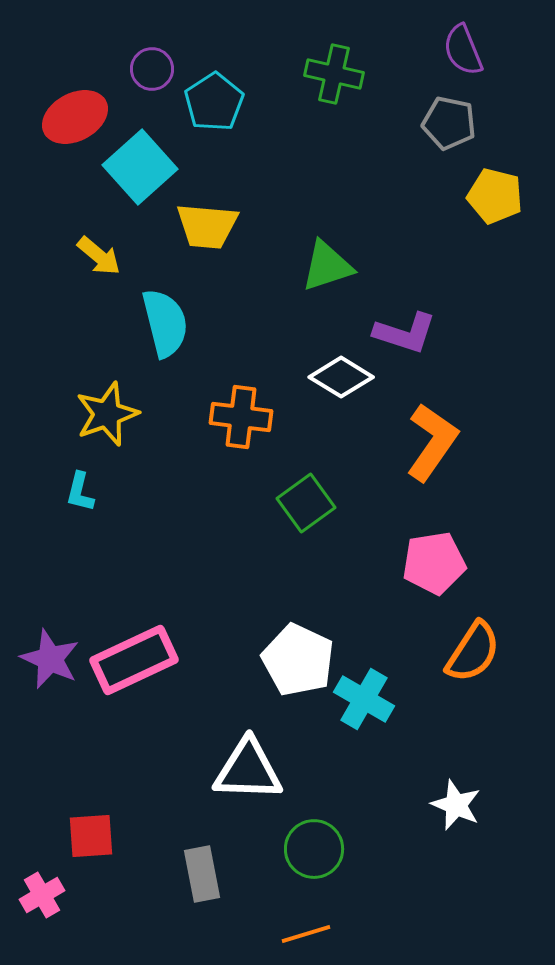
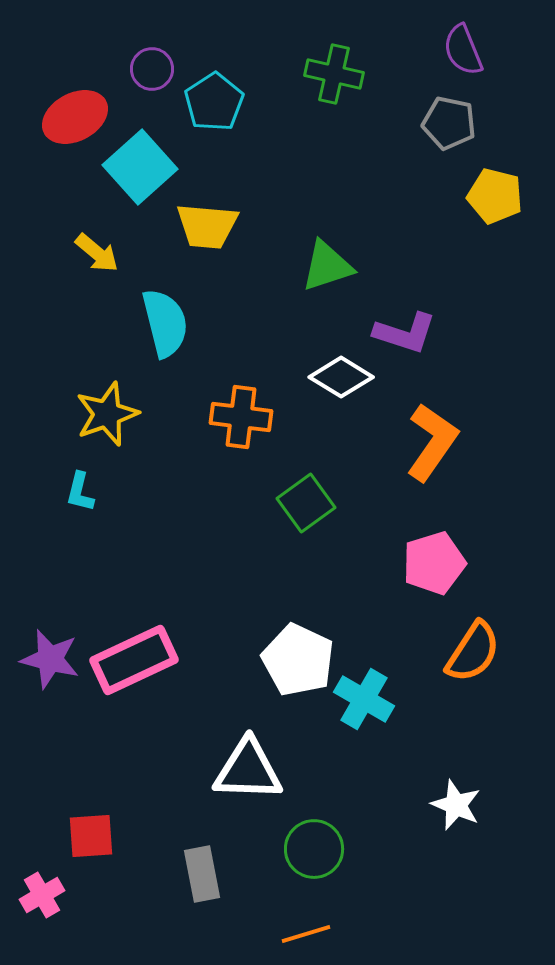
yellow arrow: moved 2 px left, 3 px up
pink pentagon: rotated 8 degrees counterclockwise
purple star: rotated 10 degrees counterclockwise
